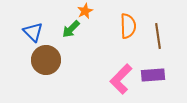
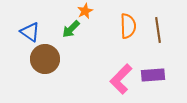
blue triangle: moved 3 px left; rotated 10 degrees counterclockwise
brown line: moved 6 px up
brown circle: moved 1 px left, 1 px up
